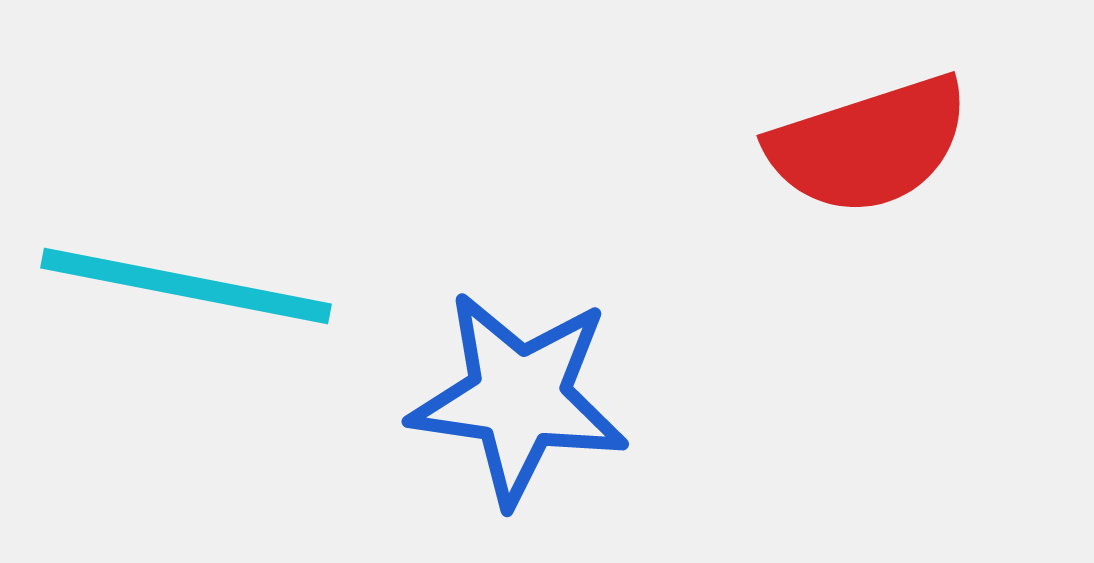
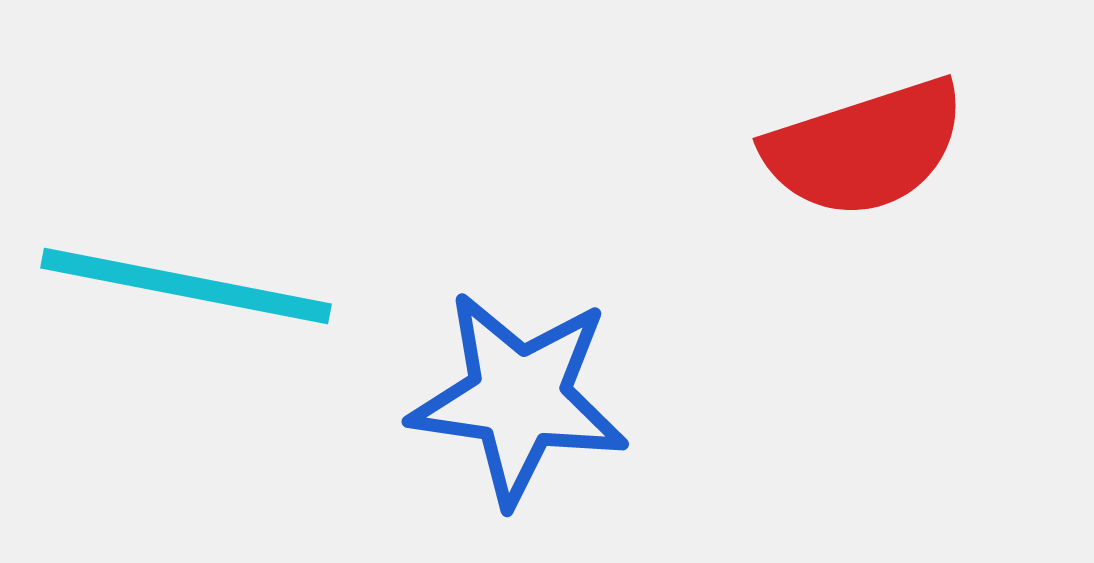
red semicircle: moved 4 px left, 3 px down
